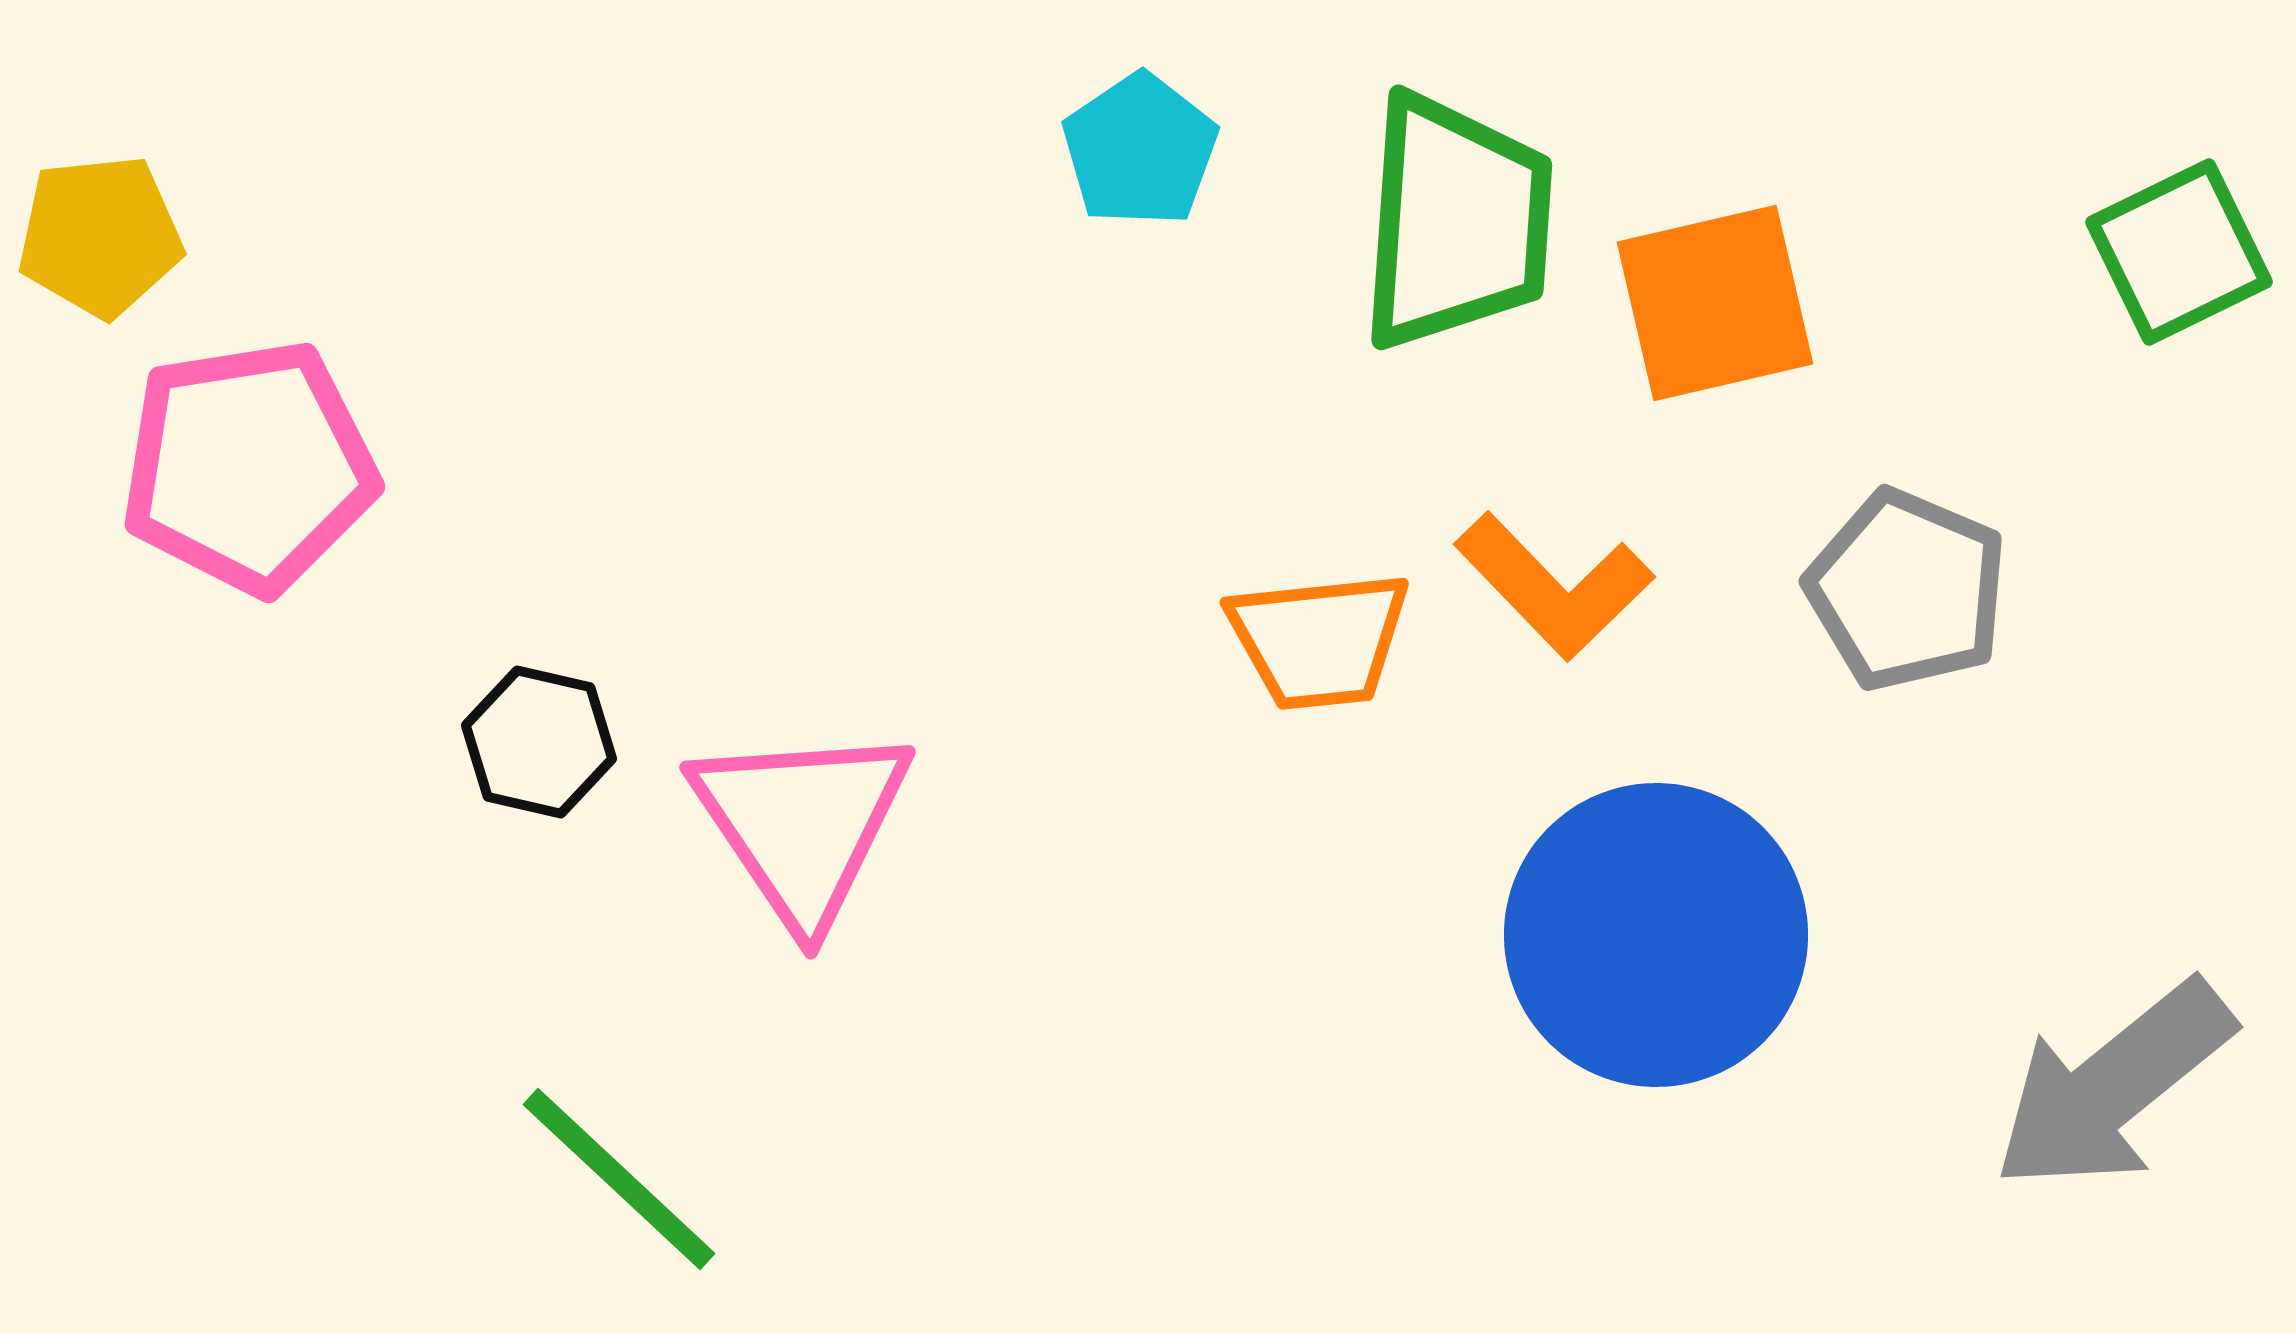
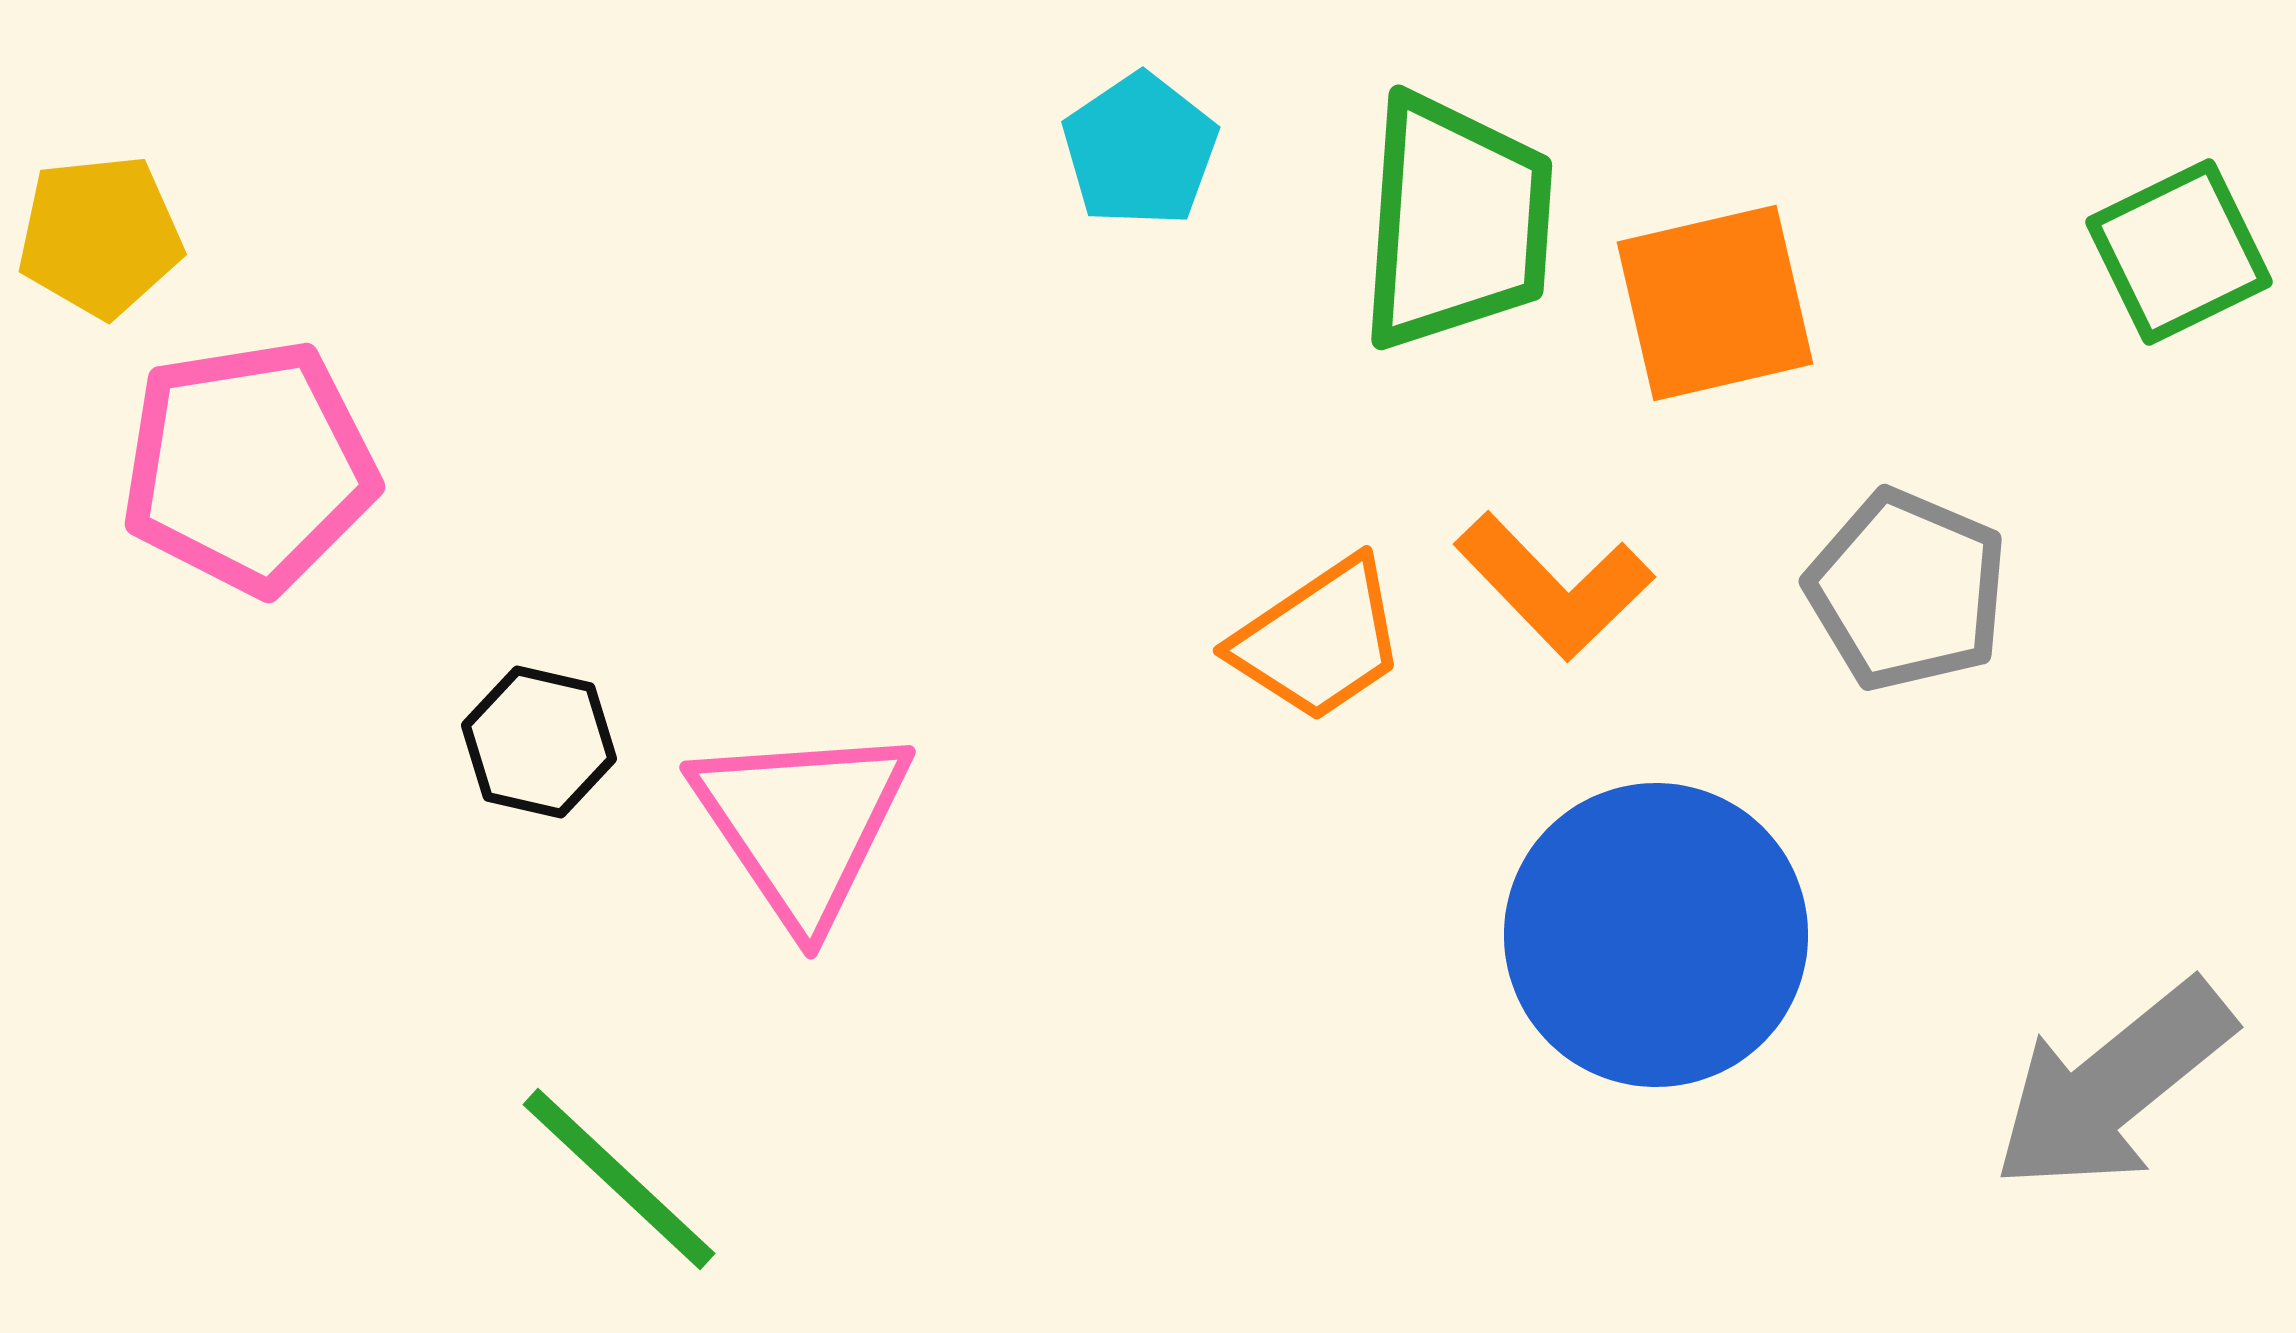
orange trapezoid: rotated 28 degrees counterclockwise
